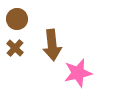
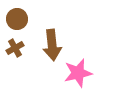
brown cross: rotated 18 degrees clockwise
